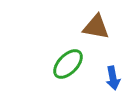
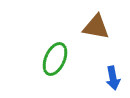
green ellipse: moved 13 px left, 5 px up; rotated 20 degrees counterclockwise
